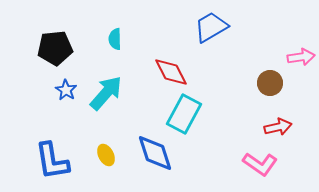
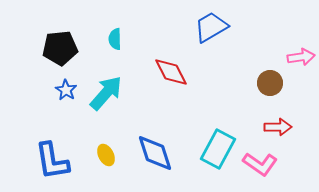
black pentagon: moved 5 px right
cyan rectangle: moved 34 px right, 35 px down
red arrow: rotated 12 degrees clockwise
